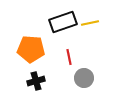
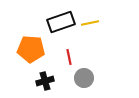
black rectangle: moved 2 px left
black cross: moved 9 px right
